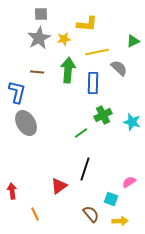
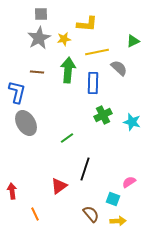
green line: moved 14 px left, 5 px down
cyan square: moved 2 px right
yellow arrow: moved 2 px left
